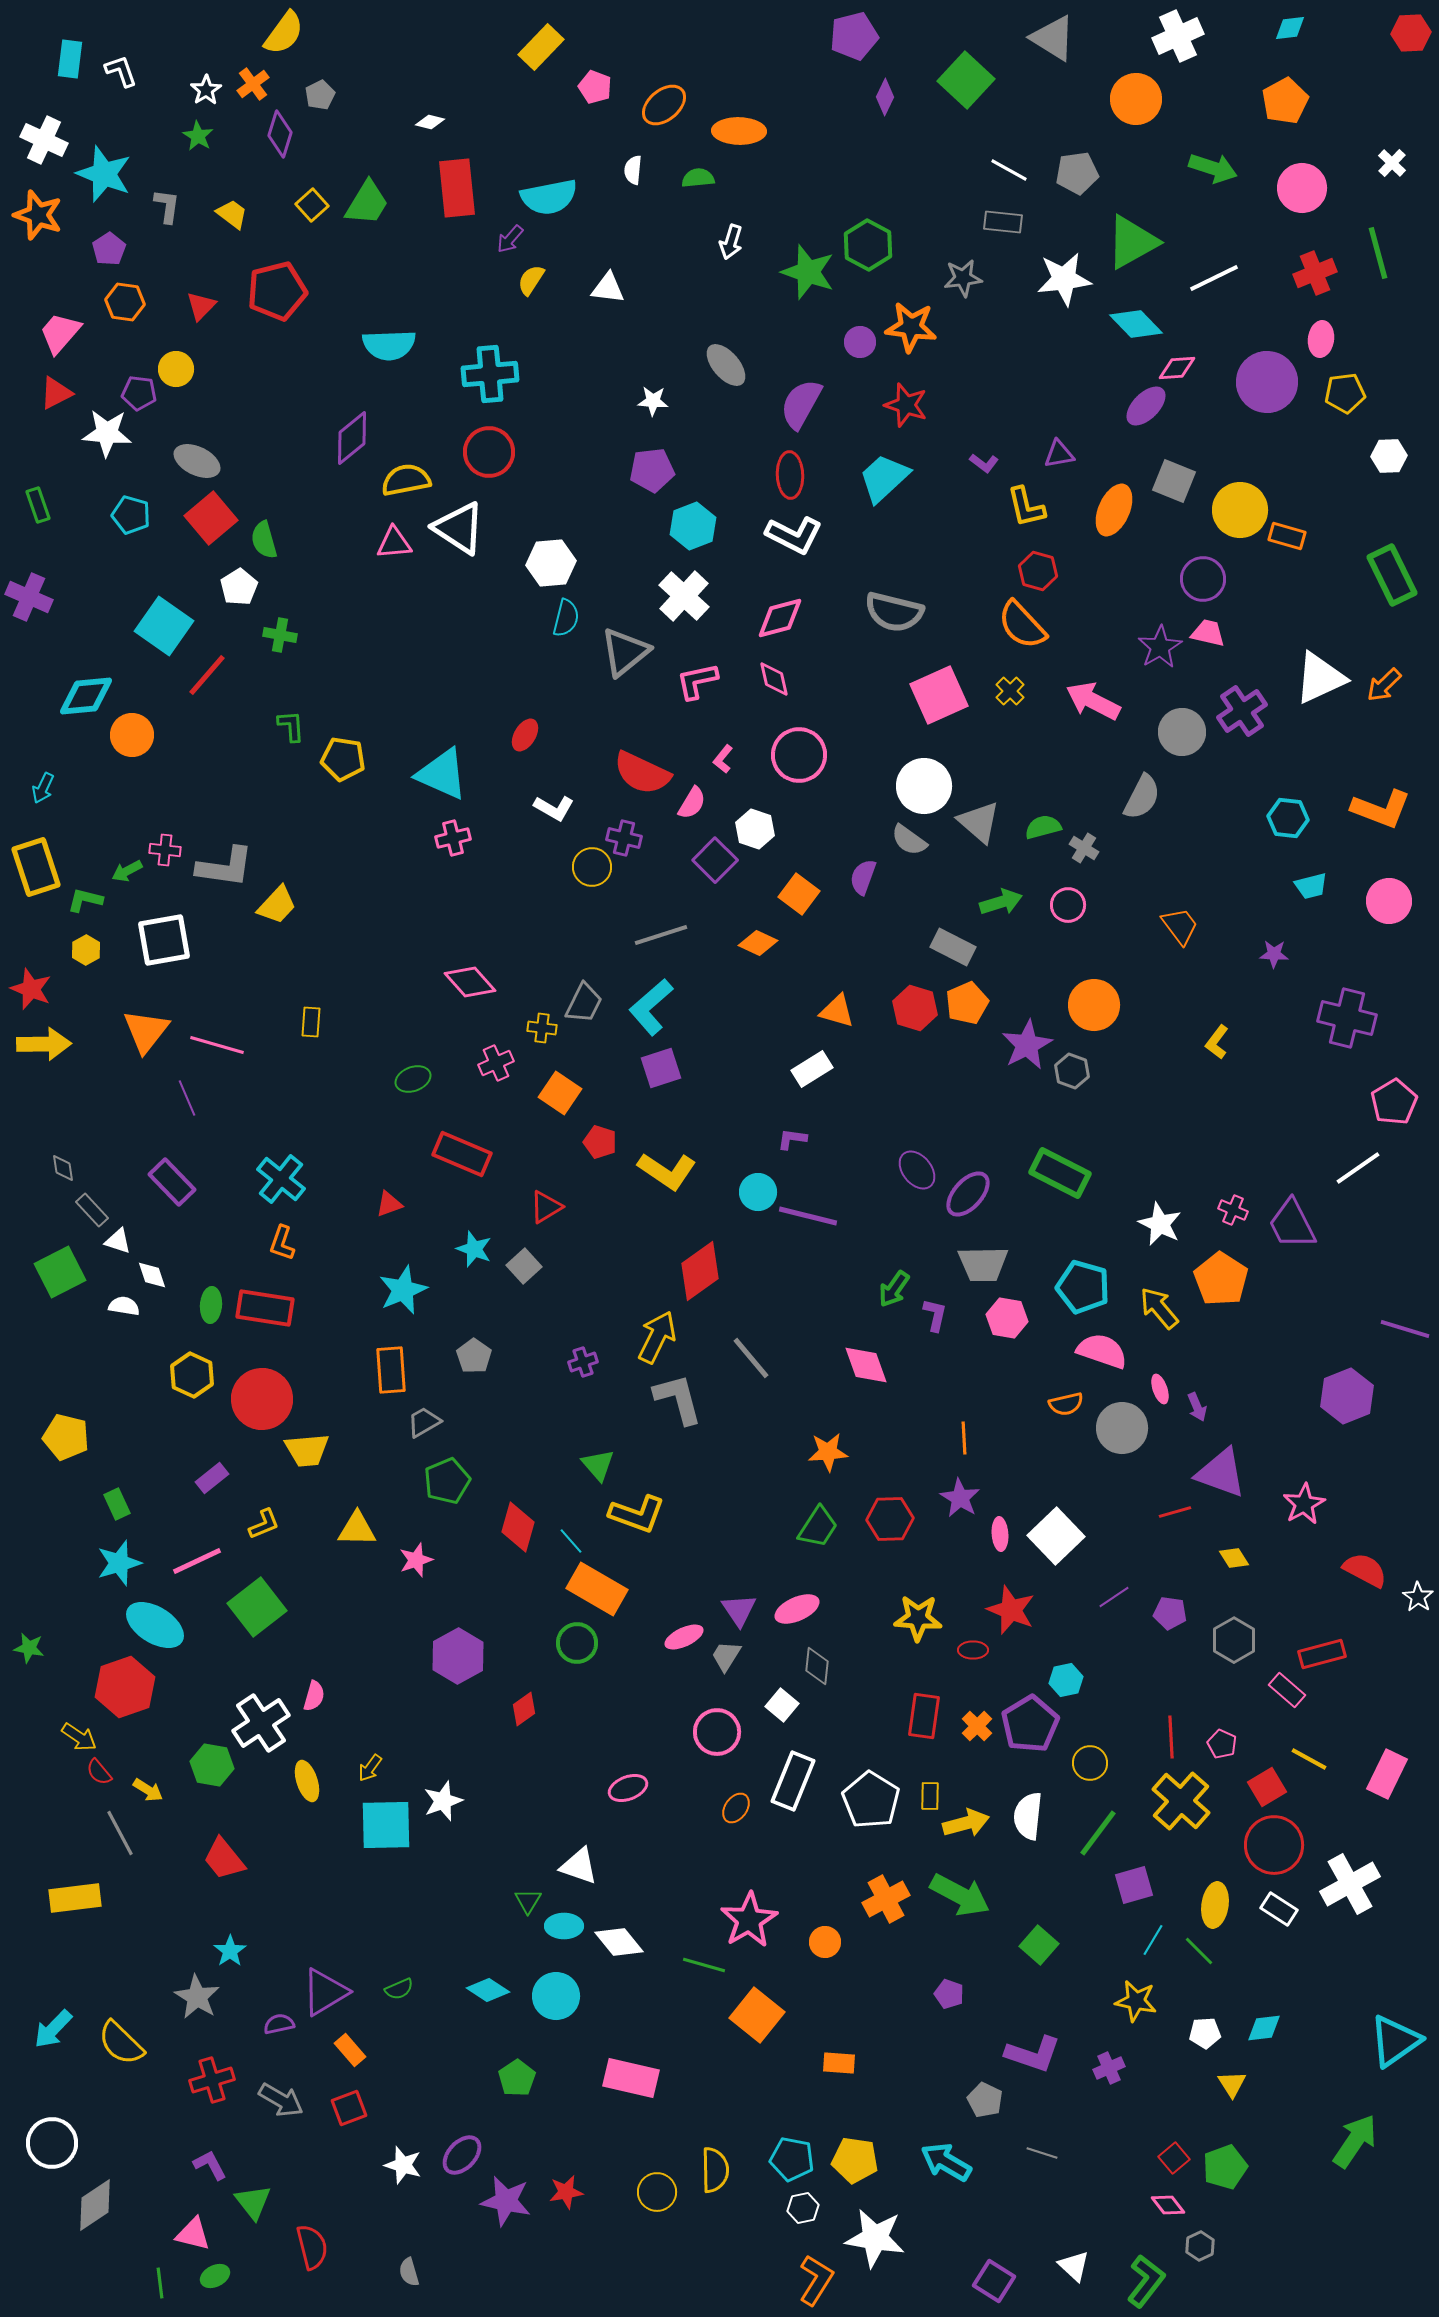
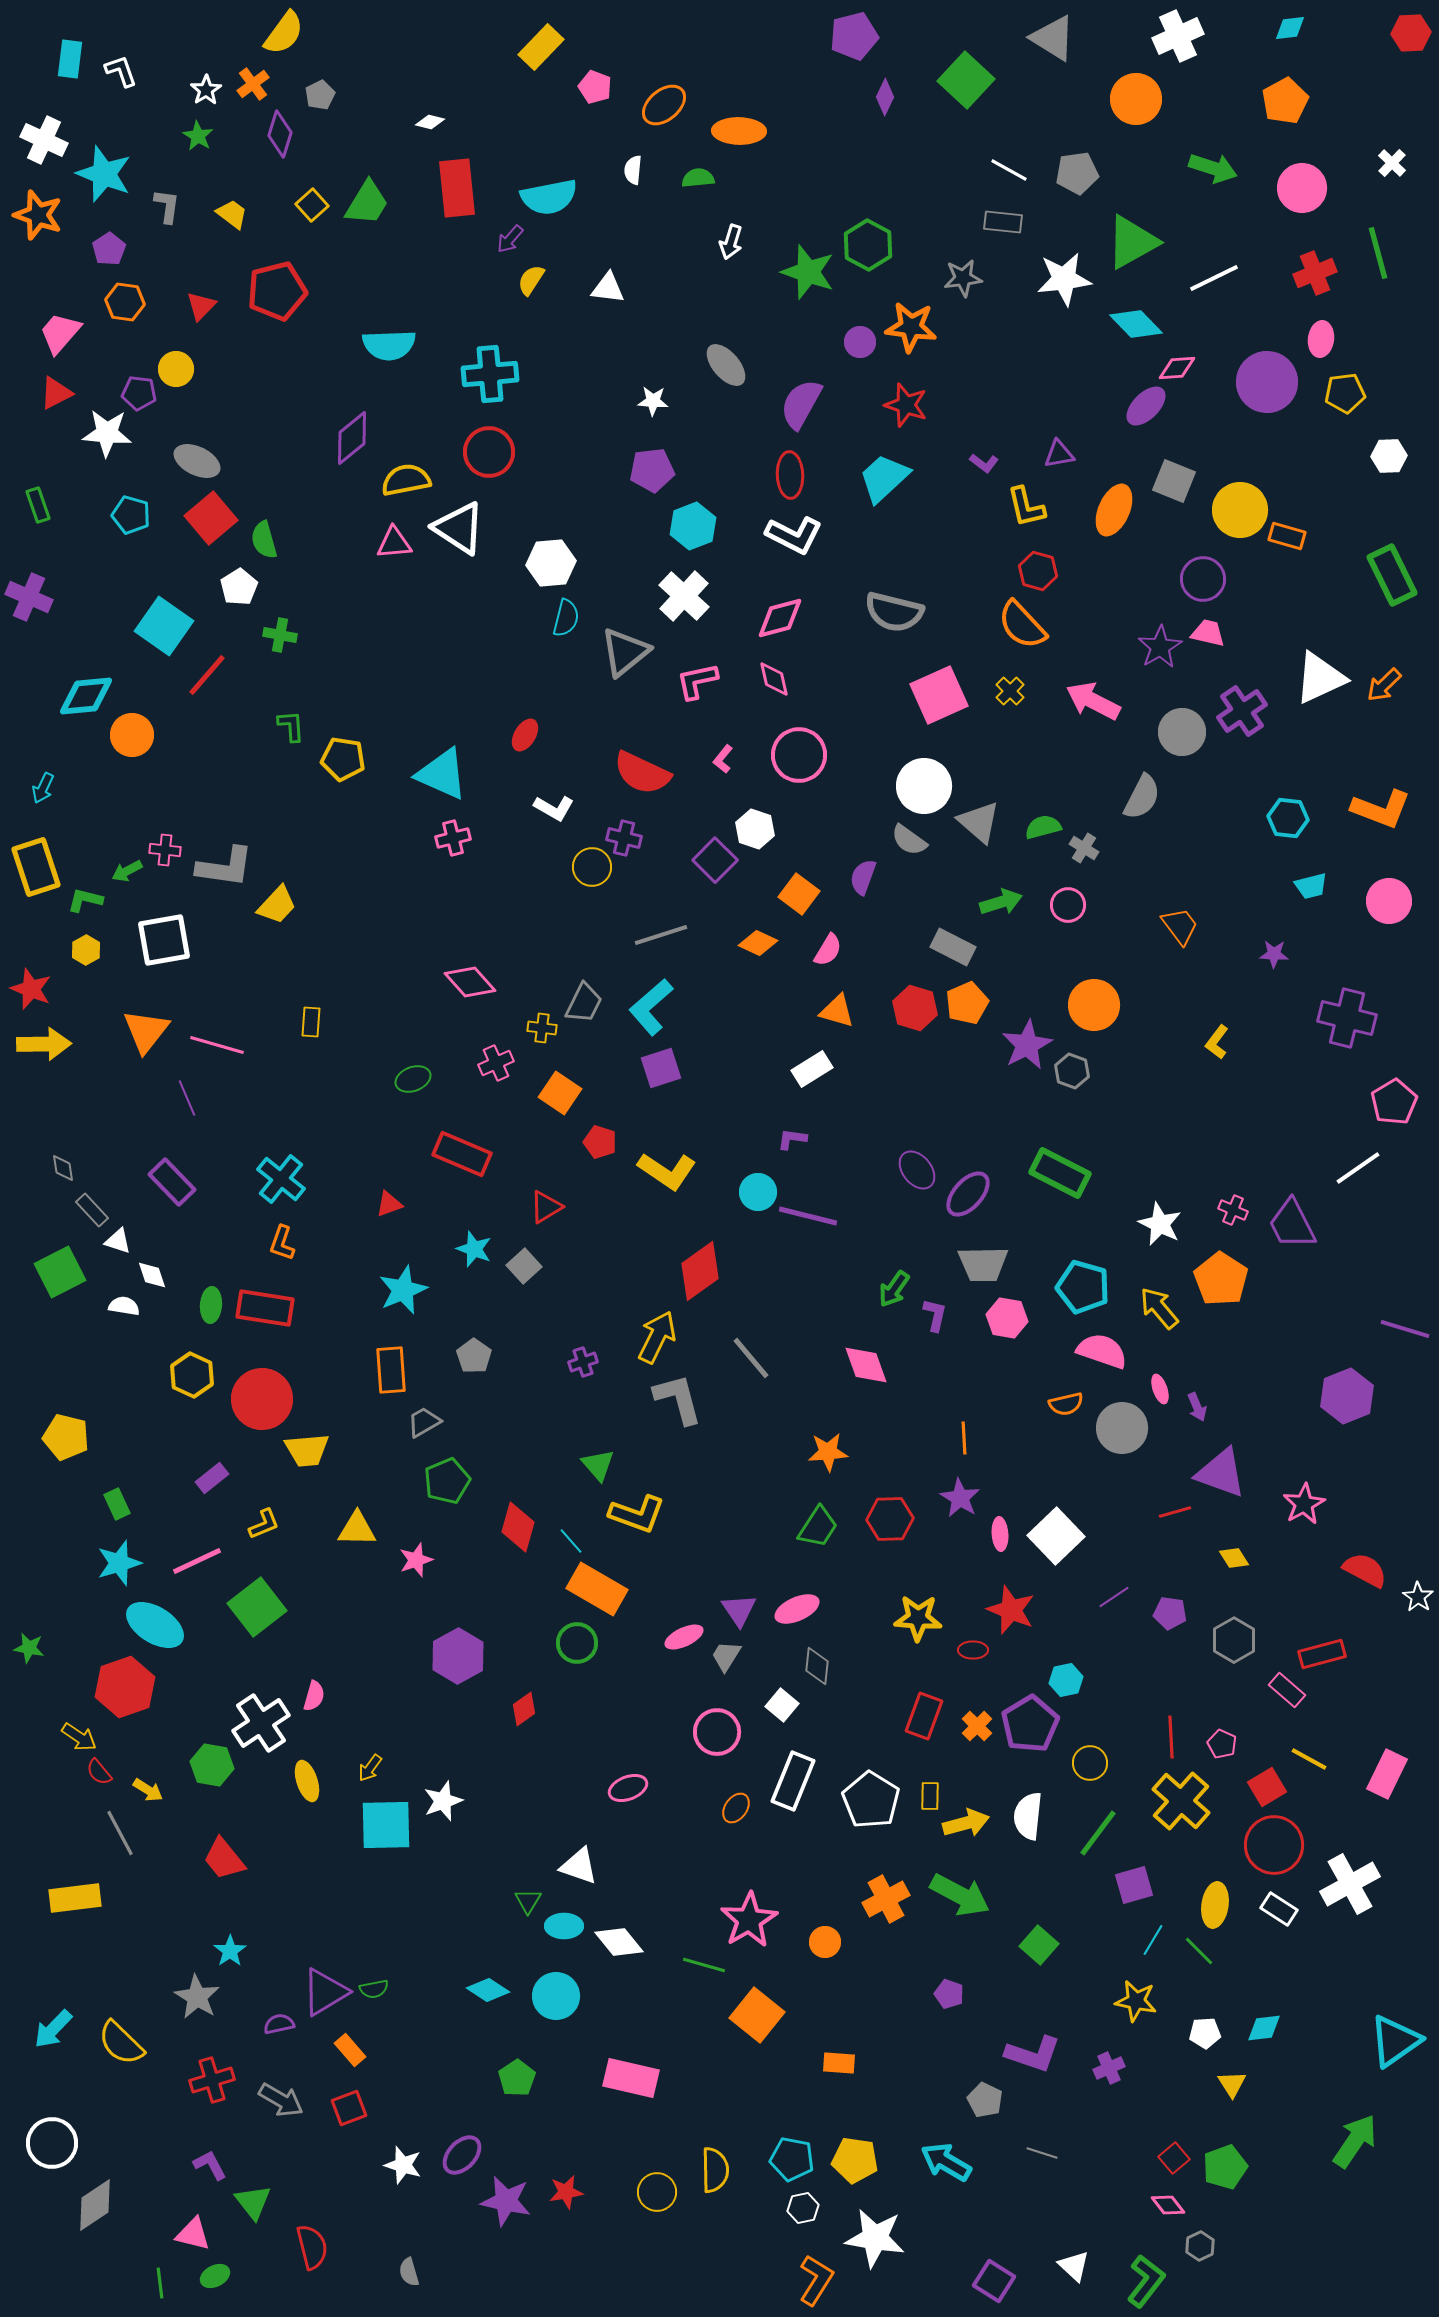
pink semicircle at (692, 803): moved 136 px right, 147 px down
red rectangle at (924, 1716): rotated 12 degrees clockwise
green semicircle at (399, 1989): moved 25 px left; rotated 12 degrees clockwise
